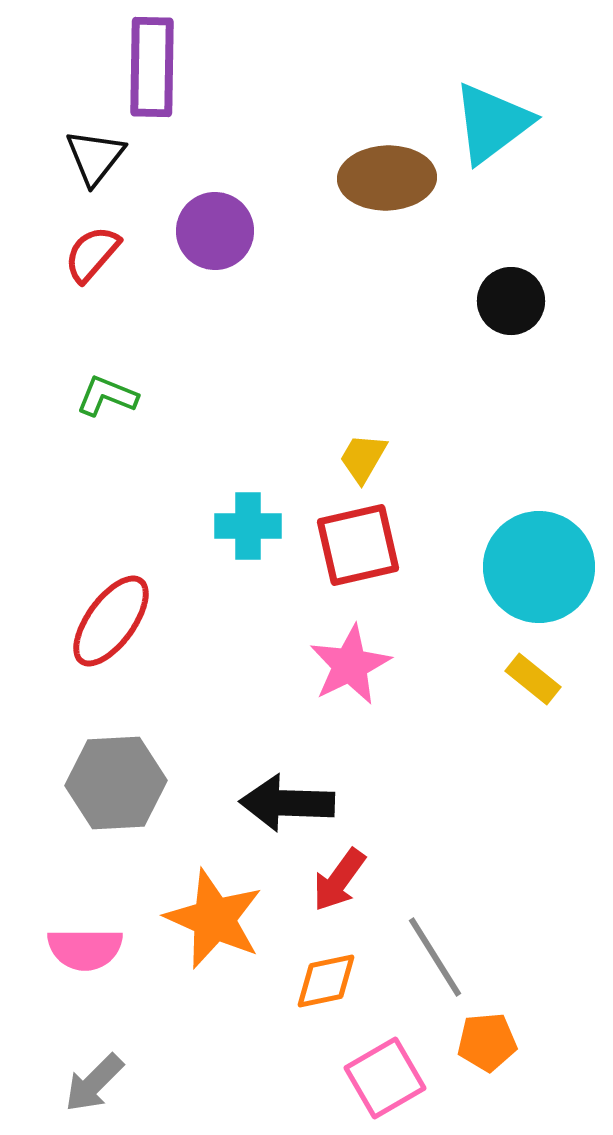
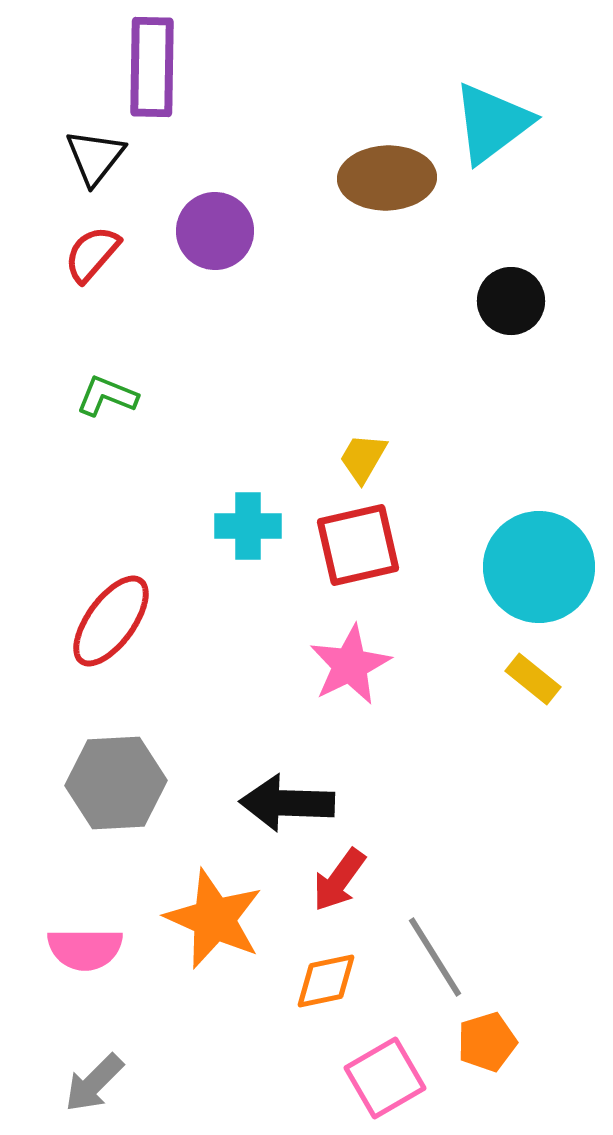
orange pentagon: rotated 12 degrees counterclockwise
